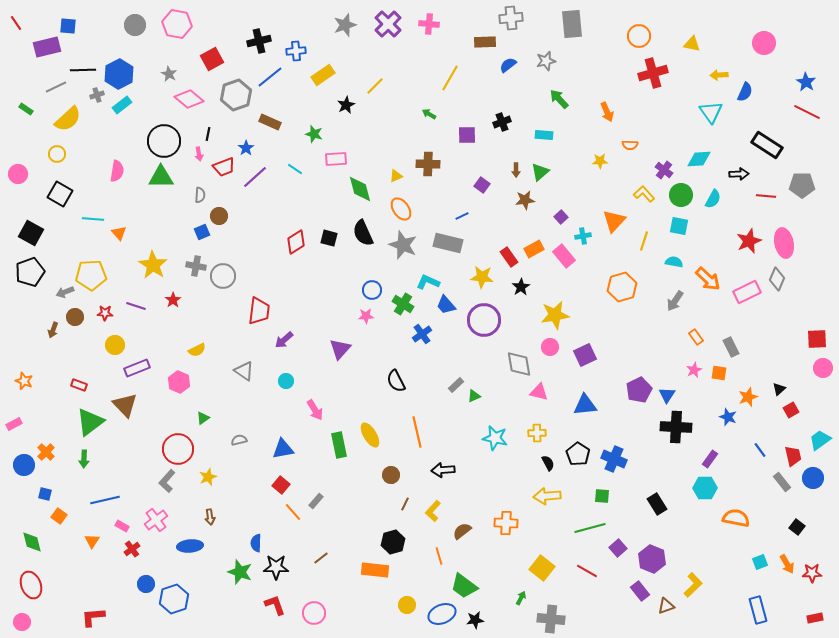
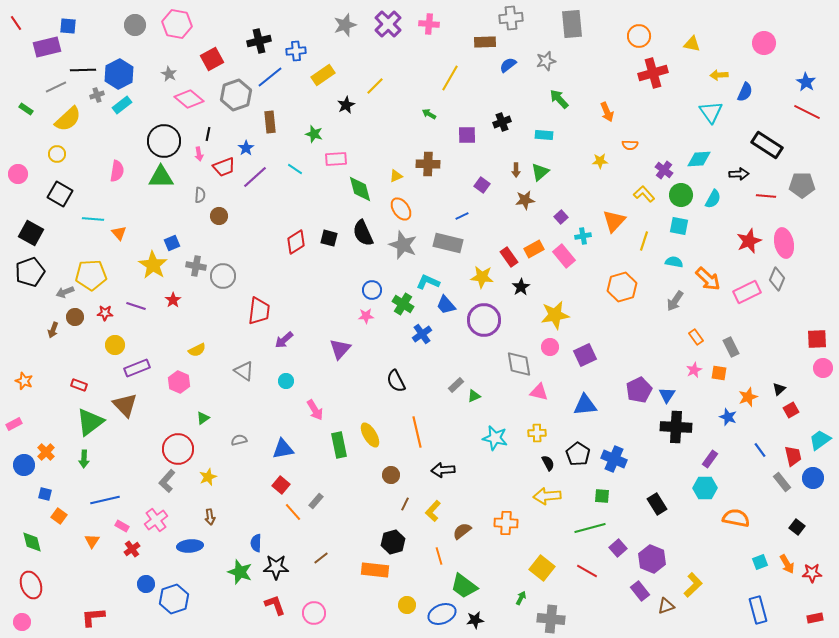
brown rectangle at (270, 122): rotated 60 degrees clockwise
blue square at (202, 232): moved 30 px left, 11 px down
